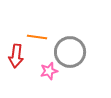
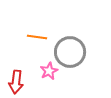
red arrow: moved 26 px down
pink star: rotated 12 degrees counterclockwise
